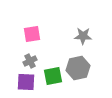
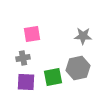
gray cross: moved 7 px left, 3 px up; rotated 16 degrees clockwise
green square: moved 1 px down
